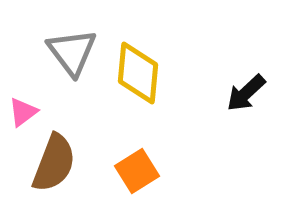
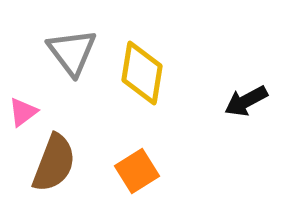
yellow diamond: moved 4 px right; rotated 4 degrees clockwise
black arrow: moved 8 px down; rotated 15 degrees clockwise
